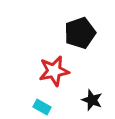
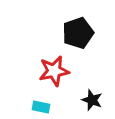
black pentagon: moved 2 px left
cyan rectangle: moved 1 px left; rotated 18 degrees counterclockwise
